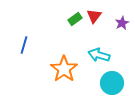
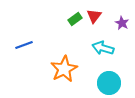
purple star: rotated 16 degrees counterclockwise
blue line: rotated 54 degrees clockwise
cyan arrow: moved 4 px right, 7 px up
orange star: rotated 8 degrees clockwise
cyan circle: moved 3 px left
